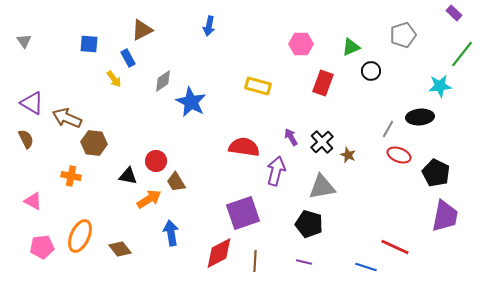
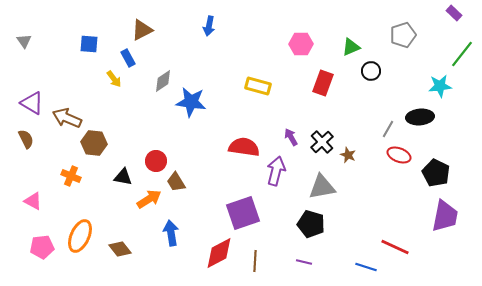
blue star at (191, 102): rotated 20 degrees counterclockwise
orange cross at (71, 176): rotated 12 degrees clockwise
black triangle at (128, 176): moved 5 px left, 1 px down
black pentagon at (309, 224): moved 2 px right
